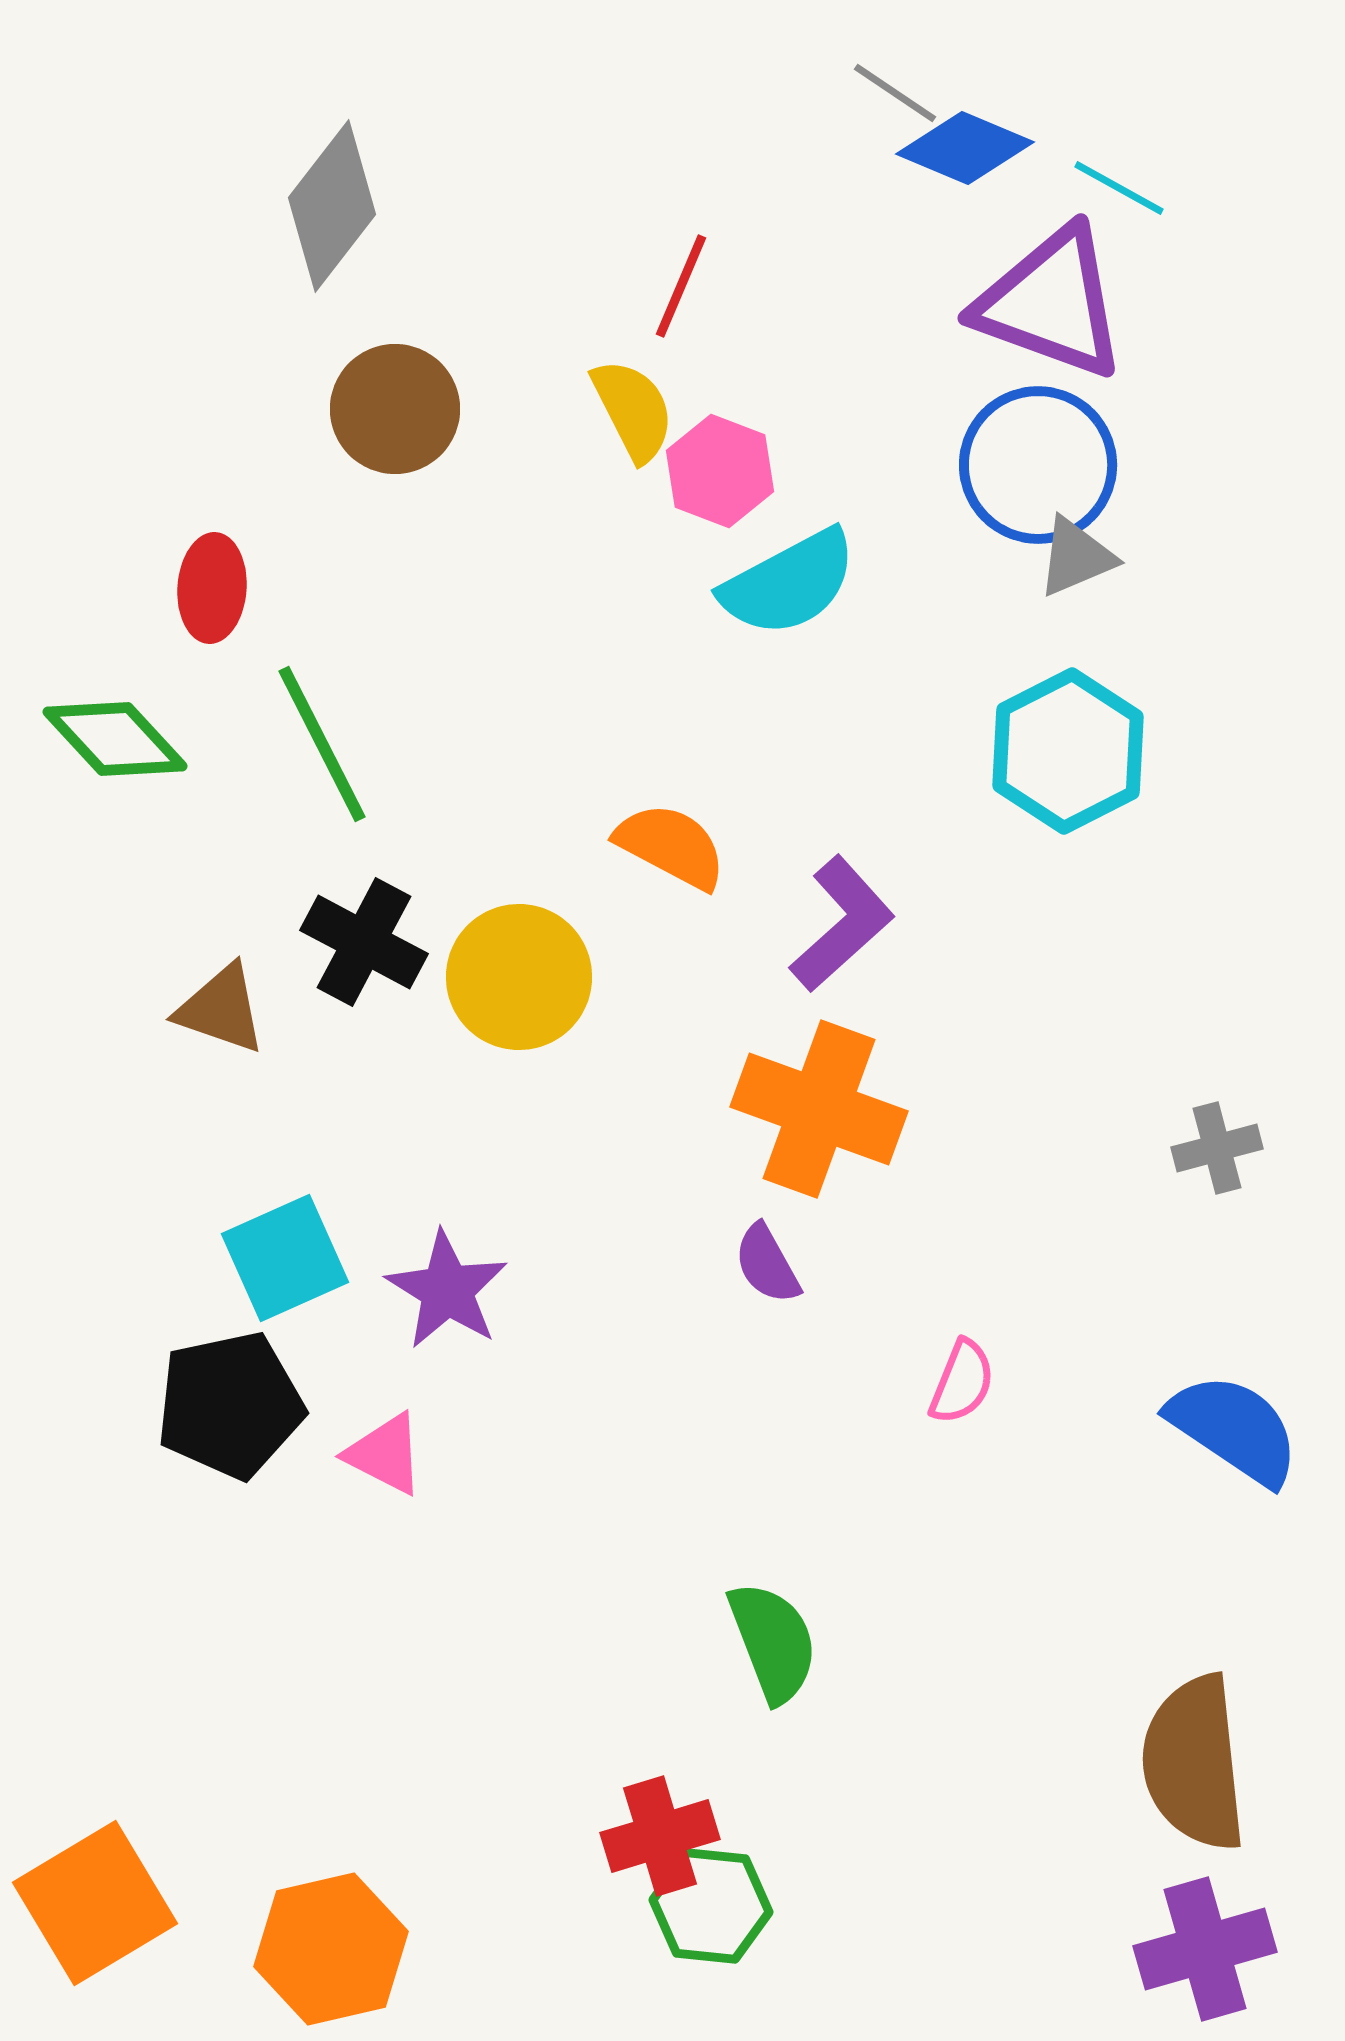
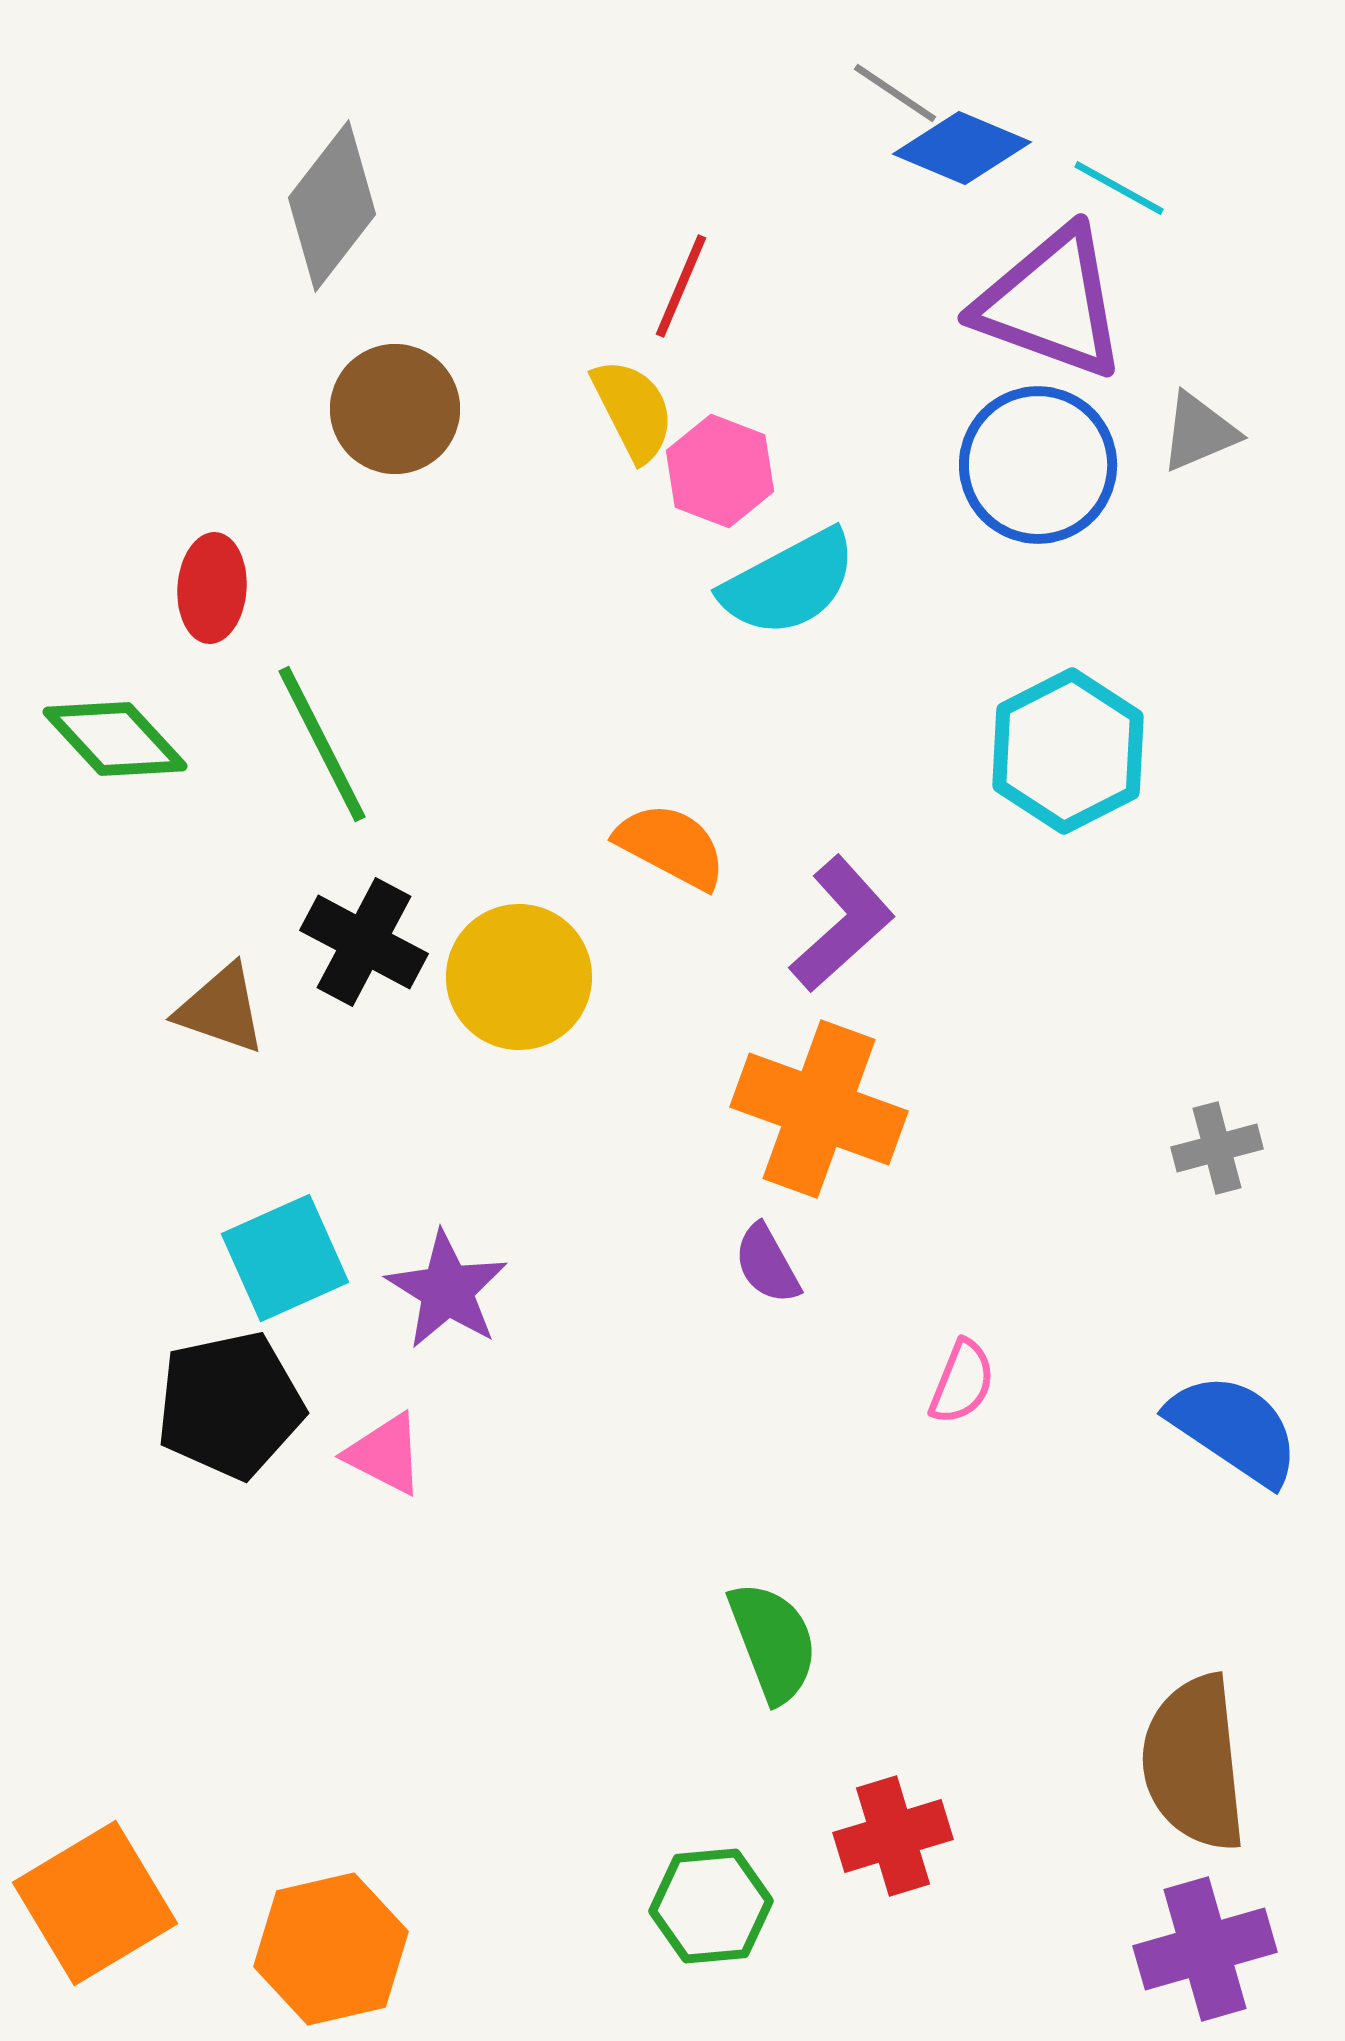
blue diamond: moved 3 px left
gray triangle: moved 123 px right, 125 px up
red cross: moved 233 px right
green hexagon: rotated 11 degrees counterclockwise
